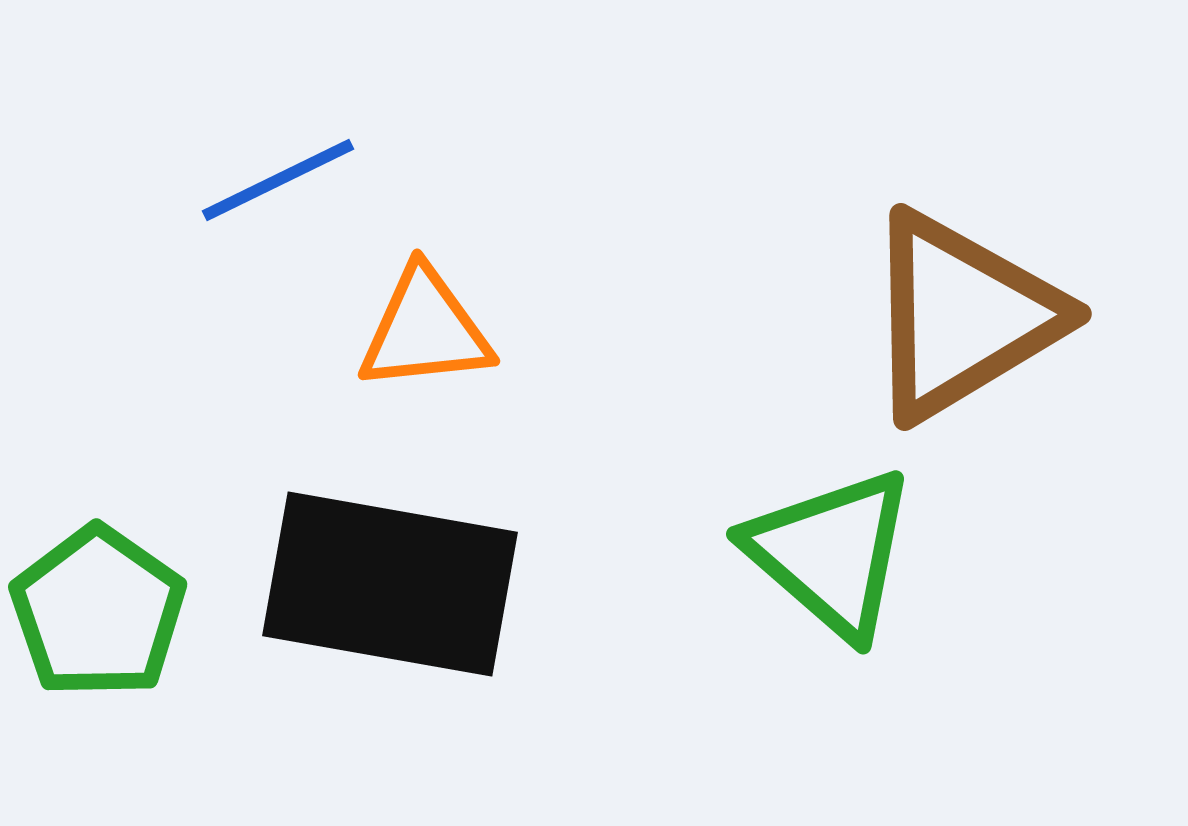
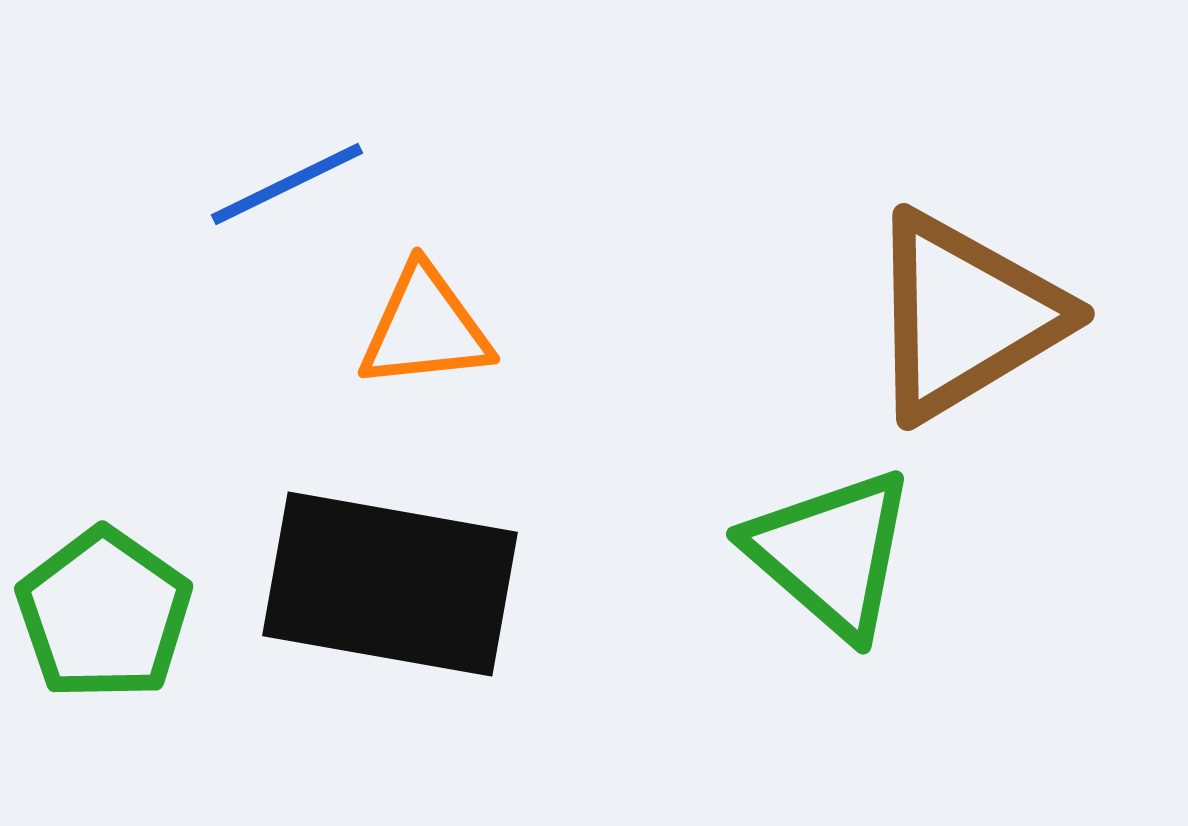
blue line: moved 9 px right, 4 px down
brown triangle: moved 3 px right
orange triangle: moved 2 px up
green pentagon: moved 6 px right, 2 px down
